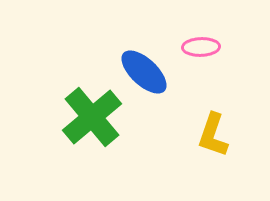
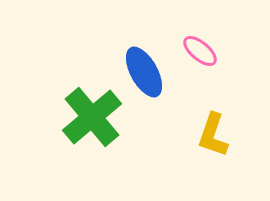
pink ellipse: moved 1 px left, 4 px down; rotated 42 degrees clockwise
blue ellipse: rotated 18 degrees clockwise
